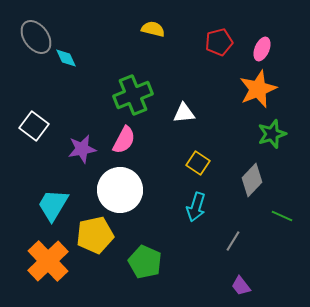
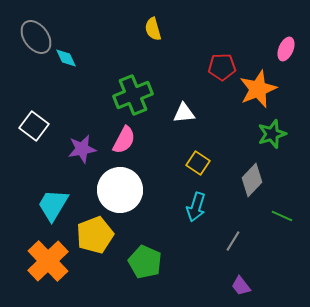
yellow semicircle: rotated 120 degrees counterclockwise
red pentagon: moved 3 px right, 25 px down; rotated 12 degrees clockwise
pink ellipse: moved 24 px right
yellow pentagon: rotated 9 degrees counterclockwise
